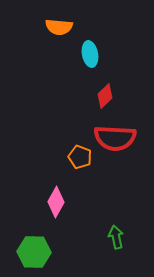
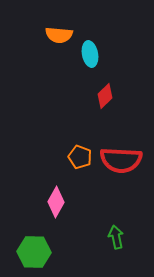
orange semicircle: moved 8 px down
red semicircle: moved 6 px right, 22 px down
